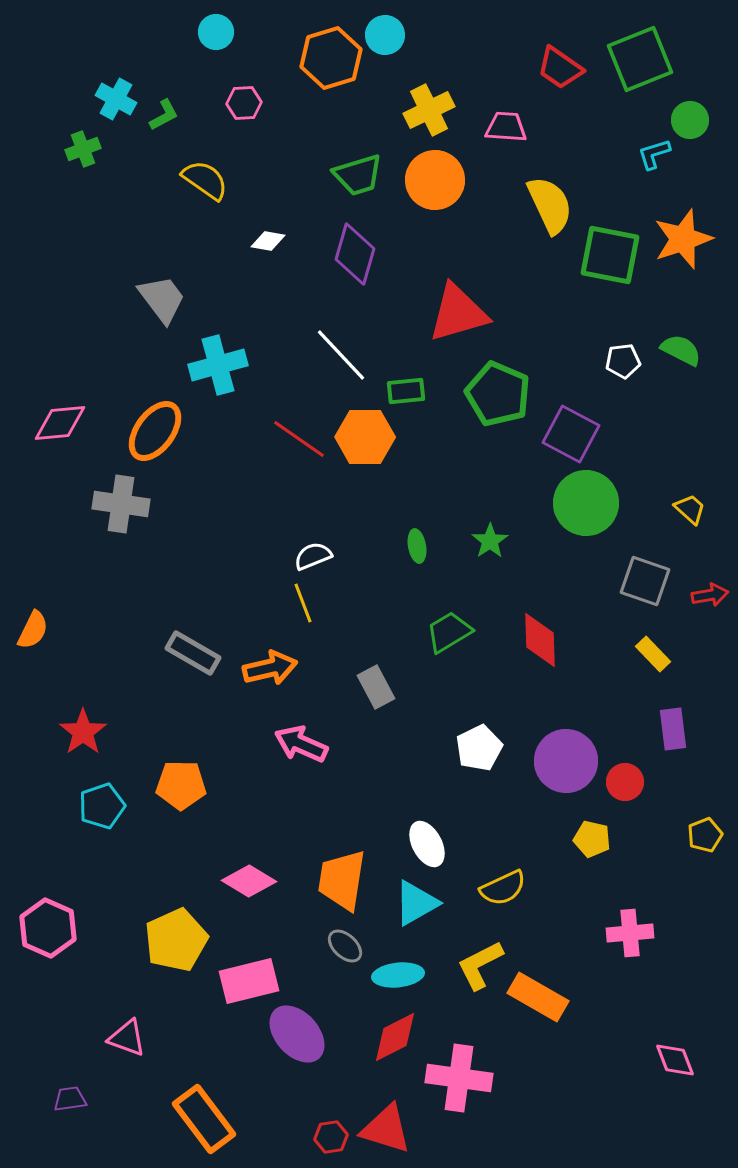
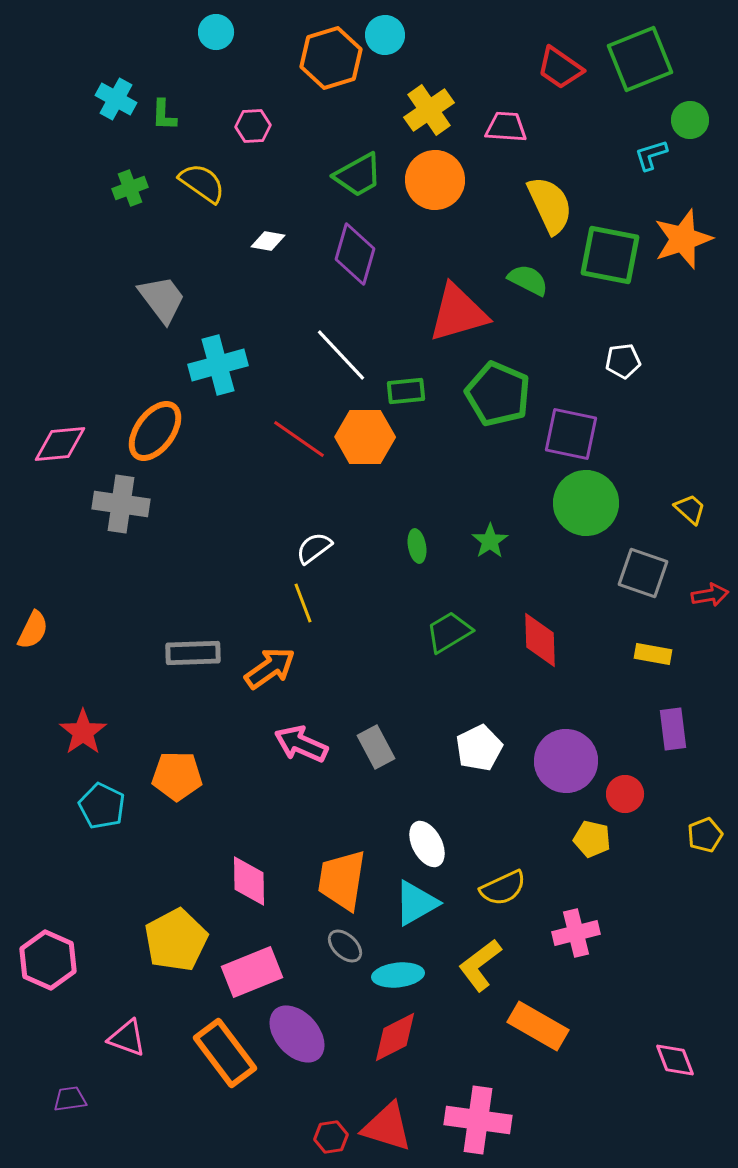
pink hexagon at (244, 103): moved 9 px right, 23 px down
yellow cross at (429, 110): rotated 9 degrees counterclockwise
green L-shape at (164, 115): rotated 120 degrees clockwise
green cross at (83, 149): moved 47 px right, 39 px down
cyan L-shape at (654, 154): moved 3 px left, 1 px down
green trapezoid at (358, 175): rotated 12 degrees counterclockwise
yellow semicircle at (205, 180): moved 3 px left, 3 px down
green semicircle at (681, 350): moved 153 px left, 70 px up
pink diamond at (60, 423): moved 21 px down
purple square at (571, 434): rotated 16 degrees counterclockwise
white semicircle at (313, 556): moved 1 px right, 8 px up; rotated 15 degrees counterclockwise
gray square at (645, 581): moved 2 px left, 8 px up
gray rectangle at (193, 653): rotated 32 degrees counterclockwise
yellow rectangle at (653, 654): rotated 36 degrees counterclockwise
orange arrow at (270, 668): rotated 22 degrees counterclockwise
gray rectangle at (376, 687): moved 60 px down
red circle at (625, 782): moved 12 px down
orange pentagon at (181, 785): moved 4 px left, 9 px up
cyan pentagon at (102, 806): rotated 27 degrees counterclockwise
pink diamond at (249, 881): rotated 58 degrees clockwise
pink hexagon at (48, 928): moved 32 px down
pink cross at (630, 933): moved 54 px left; rotated 9 degrees counterclockwise
yellow pentagon at (176, 940): rotated 4 degrees counterclockwise
yellow L-shape at (480, 965): rotated 10 degrees counterclockwise
pink rectangle at (249, 981): moved 3 px right, 9 px up; rotated 8 degrees counterclockwise
orange rectangle at (538, 997): moved 29 px down
pink cross at (459, 1078): moved 19 px right, 42 px down
orange rectangle at (204, 1119): moved 21 px right, 66 px up
red triangle at (386, 1129): moved 1 px right, 2 px up
